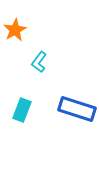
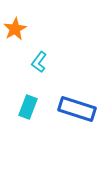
orange star: moved 1 px up
cyan rectangle: moved 6 px right, 3 px up
